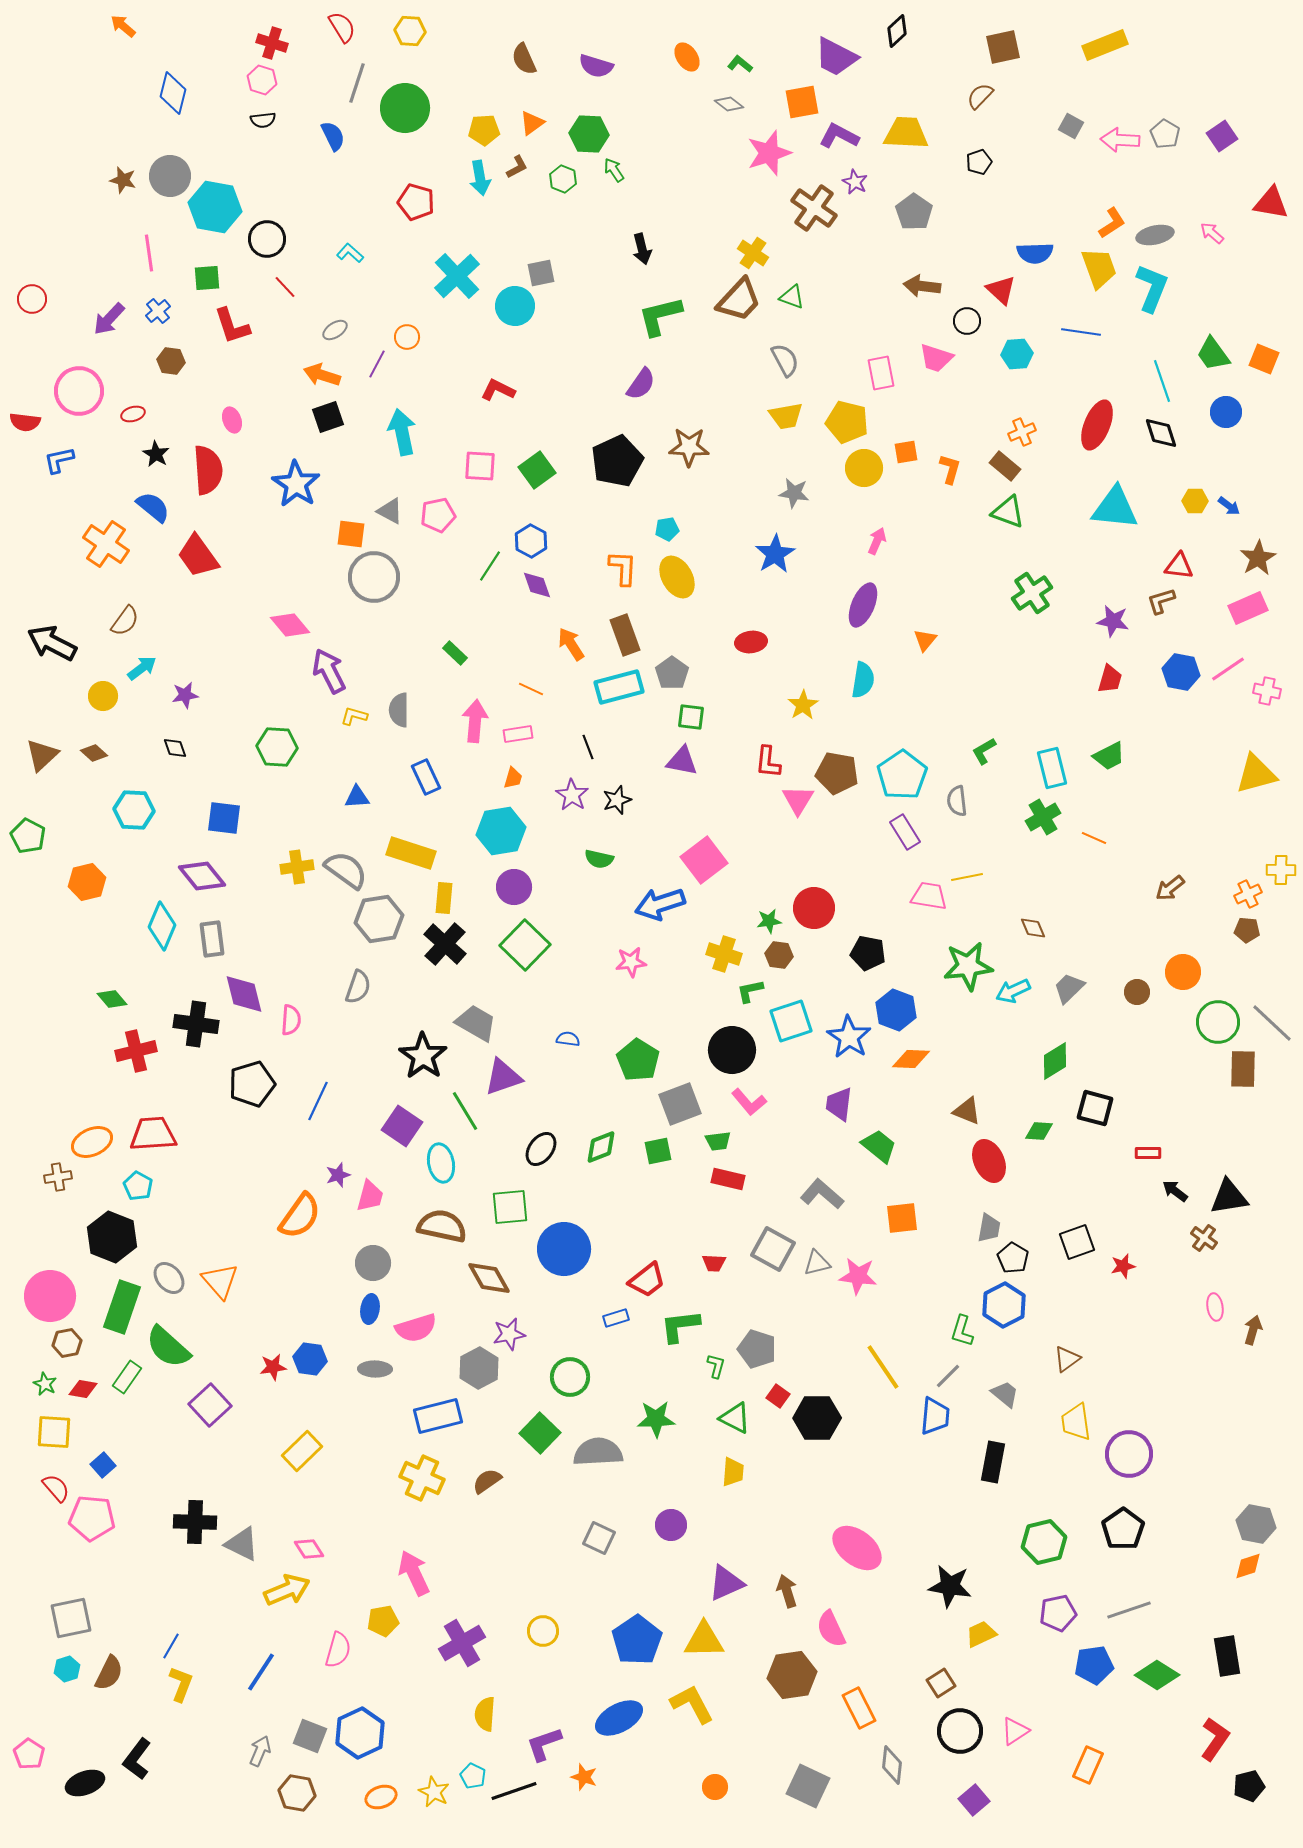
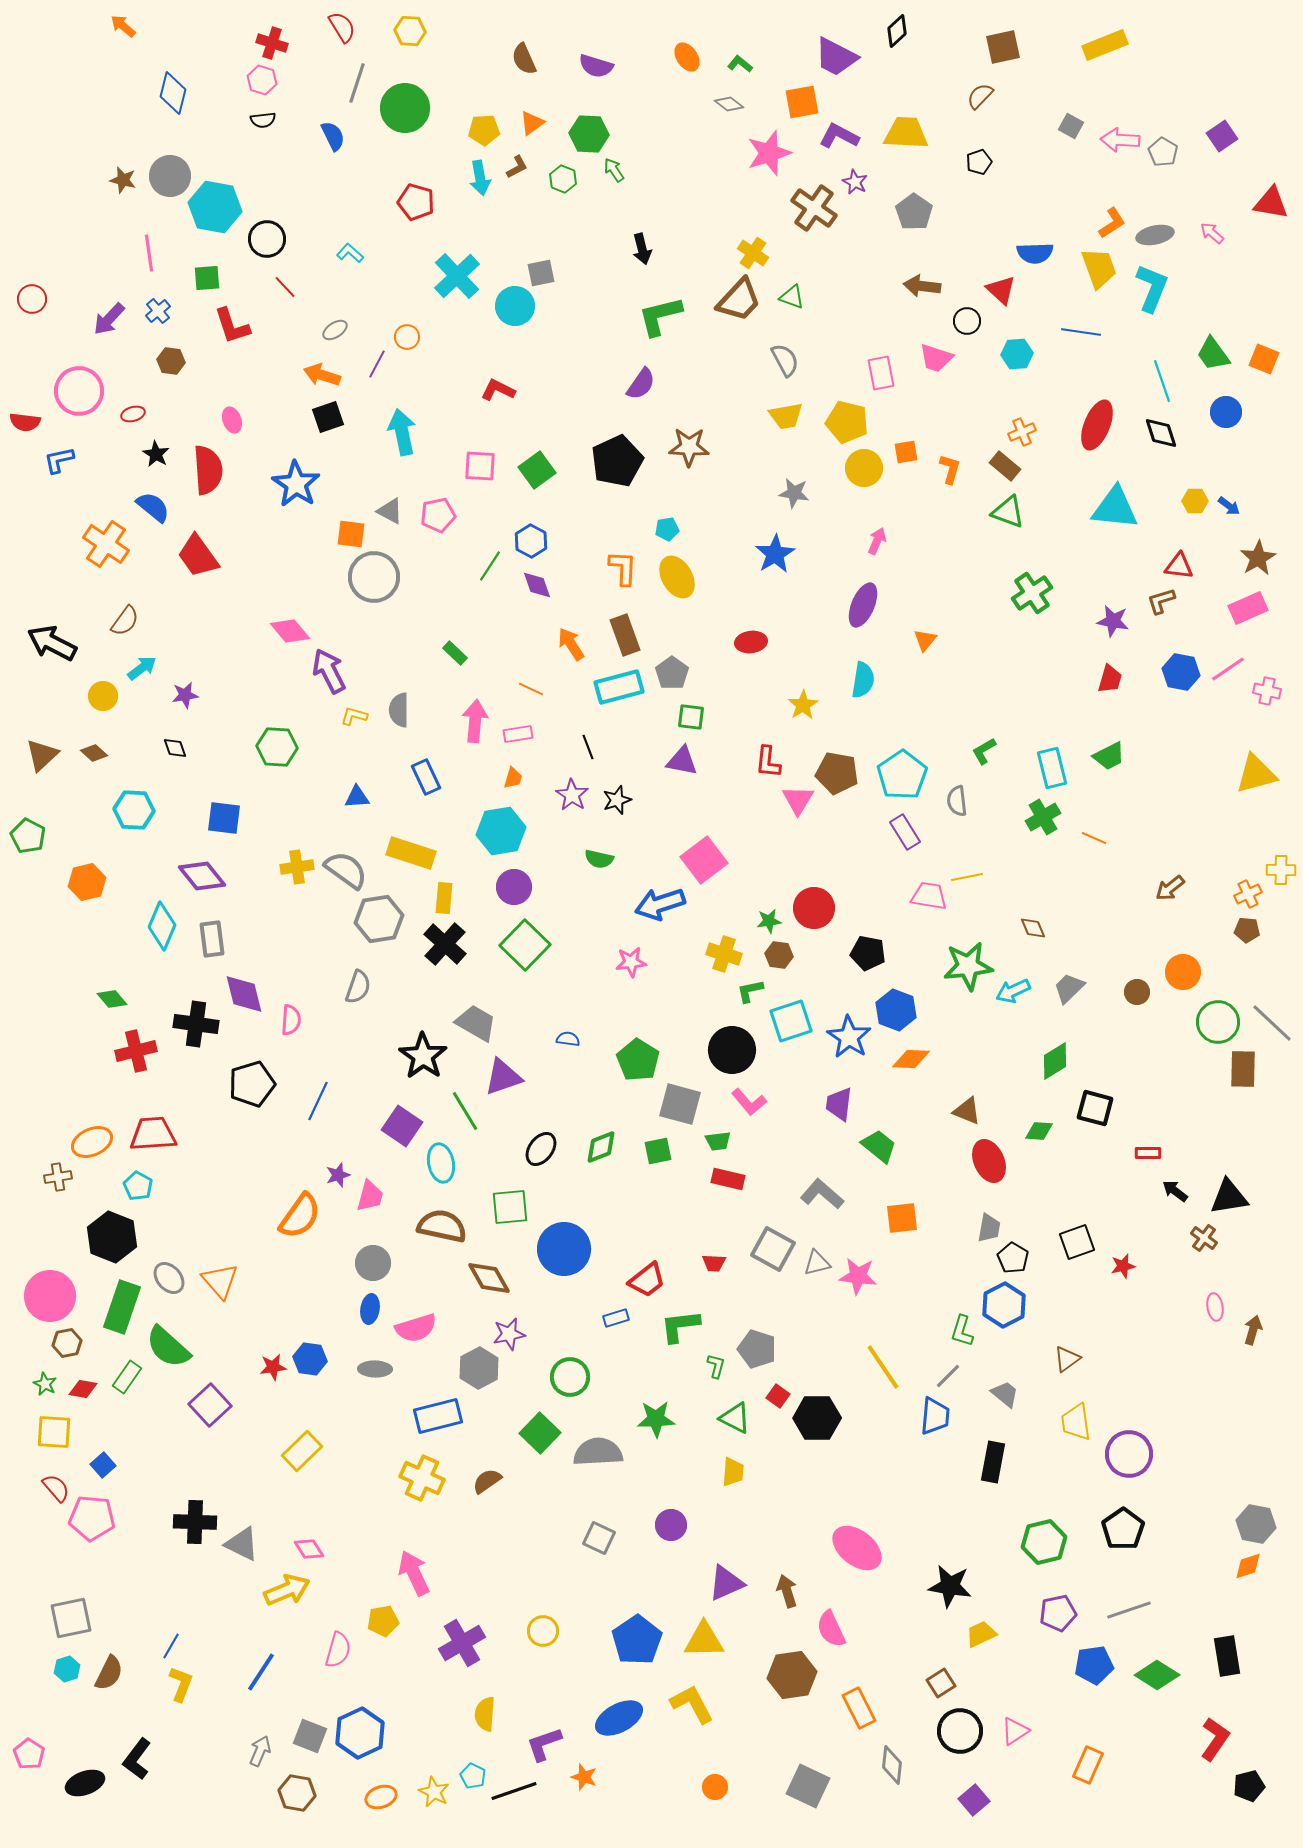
gray pentagon at (1165, 134): moved 2 px left, 18 px down
pink diamond at (290, 625): moved 6 px down
gray square at (680, 1104): rotated 36 degrees clockwise
